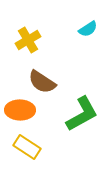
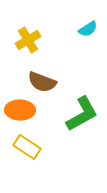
brown semicircle: rotated 12 degrees counterclockwise
